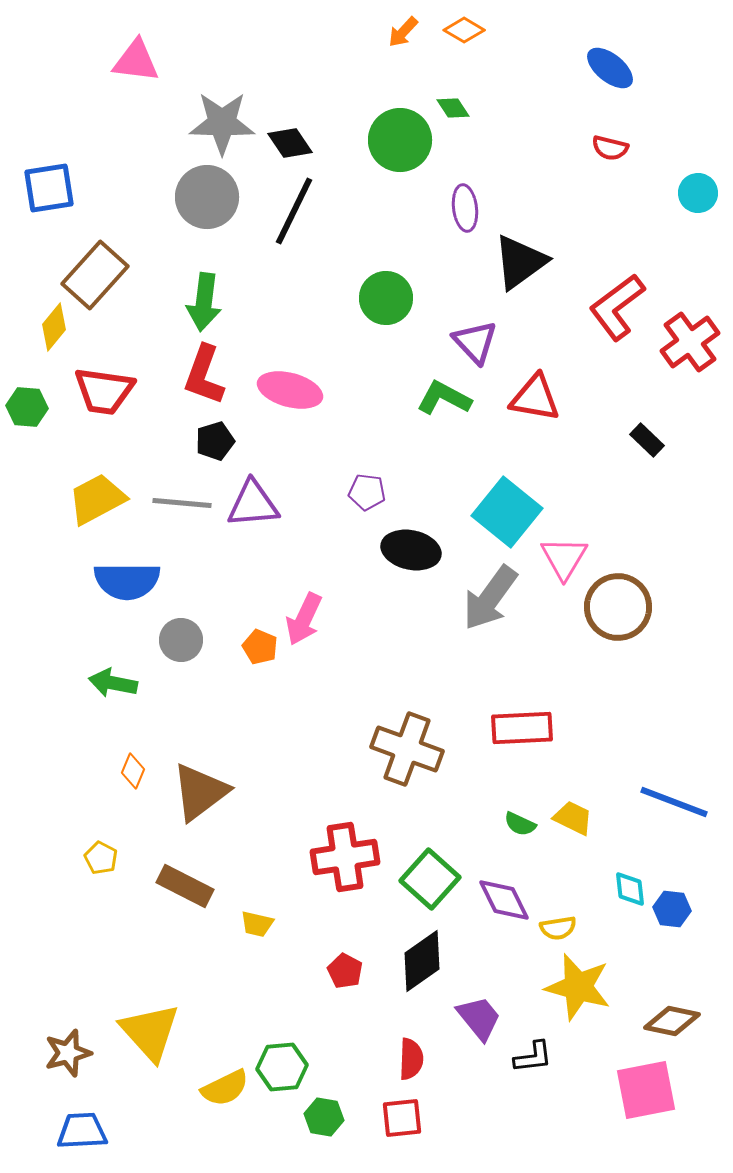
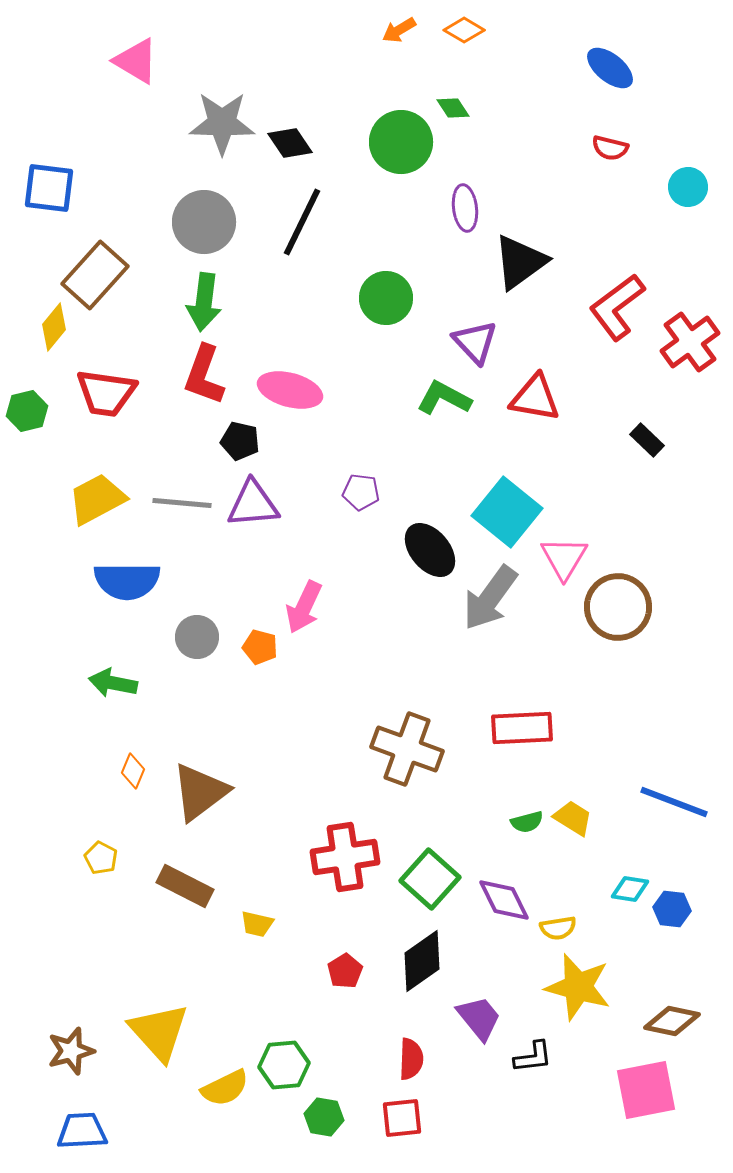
orange arrow at (403, 32): moved 4 px left, 2 px up; rotated 16 degrees clockwise
pink triangle at (136, 61): rotated 24 degrees clockwise
green circle at (400, 140): moved 1 px right, 2 px down
blue square at (49, 188): rotated 16 degrees clockwise
cyan circle at (698, 193): moved 10 px left, 6 px up
gray circle at (207, 197): moved 3 px left, 25 px down
black line at (294, 211): moved 8 px right, 11 px down
red trapezoid at (104, 391): moved 2 px right, 2 px down
green hexagon at (27, 407): moved 4 px down; rotated 18 degrees counterclockwise
black pentagon at (215, 441): moved 25 px right; rotated 30 degrees clockwise
purple pentagon at (367, 492): moved 6 px left
black ellipse at (411, 550): moved 19 px right; rotated 38 degrees clockwise
pink arrow at (304, 619): moved 12 px up
gray circle at (181, 640): moved 16 px right, 3 px up
orange pentagon at (260, 647): rotated 8 degrees counterclockwise
yellow trapezoid at (573, 818): rotated 6 degrees clockwise
green semicircle at (520, 824): moved 7 px right, 2 px up; rotated 40 degrees counterclockwise
cyan diamond at (630, 889): rotated 75 degrees counterclockwise
red pentagon at (345, 971): rotated 12 degrees clockwise
yellow triangle at (150, 1032): moved 9 px right
brown star at (68, 1053): moved 3 px right, 2 px up
green hexagon at (282, 1067): moved 2 px right, 2 px up
